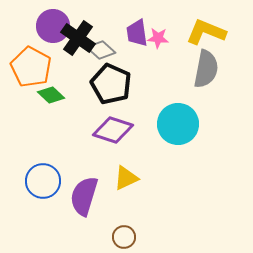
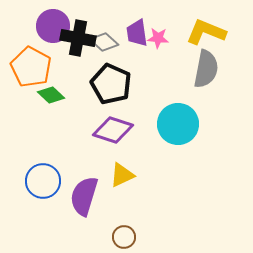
black cross: rotated 24 degrees counterclockwise
gray diamond: moved 3 px right, 8 px up
yellow triangle: moved 4 px left, 3 px up
